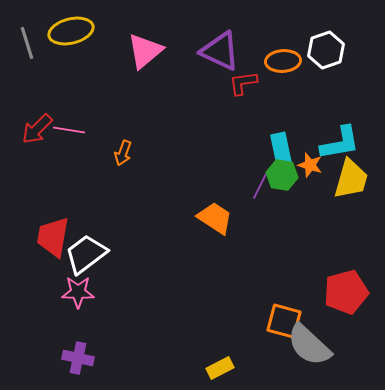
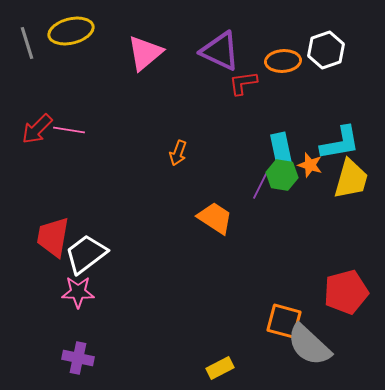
pink triangle: moved 2 px down
orange arrow: moved 55 px right
